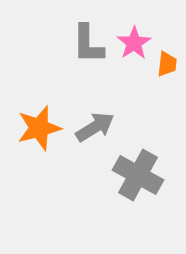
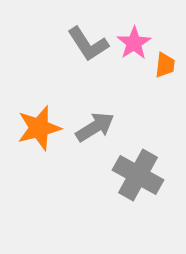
gray L-shape: rotated 33 degrees counterclockwise
orange trapezoid: moved 2 px left, 1 px down
